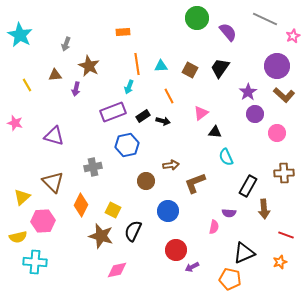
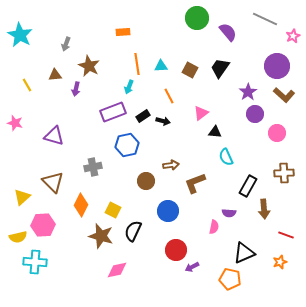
pink hexagon at (43, 221): moved 4 px down
